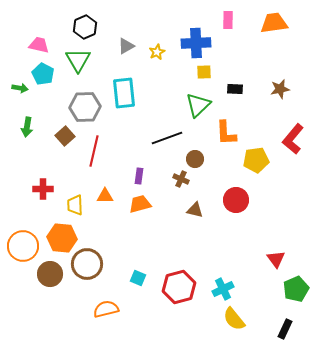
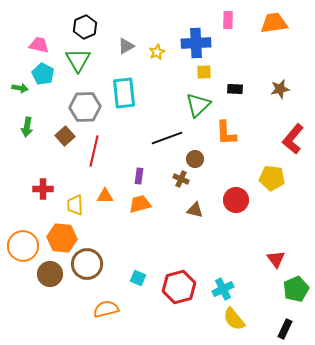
yellow pentagon at (256, 160): moved 16 px right, 18 px down; rotated 15 degrees clockwise
